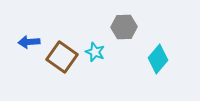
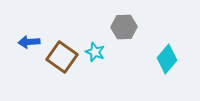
cyan diamond: moved 9 px right
